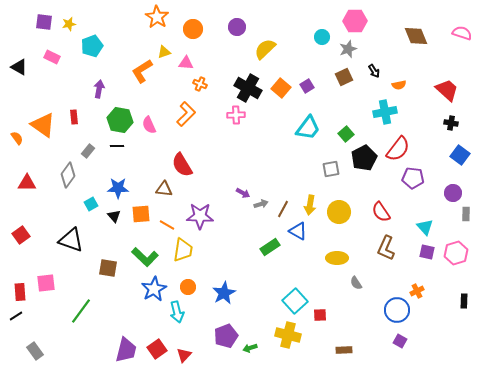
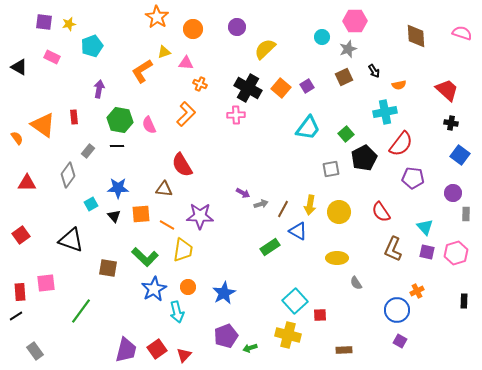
brown diamond at (416, 36): rotated 20 degrees clockwise
red semicircle at (398, 149): moved 3 px right, 5 px up
brown L-shape at (386, 248): moved 7 px right, 1 px down
